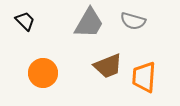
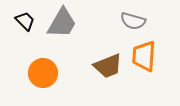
gray trapezoid: moved 27 px left
orange trapezoid: moved 21 px up
